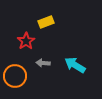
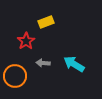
cyan arrow: moved 1 px left, 1 px up
